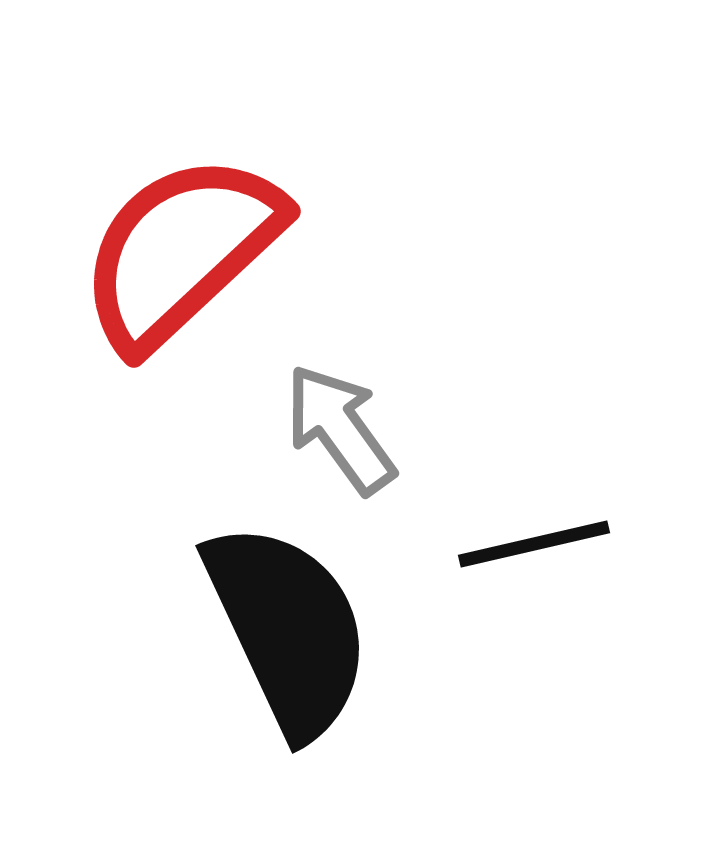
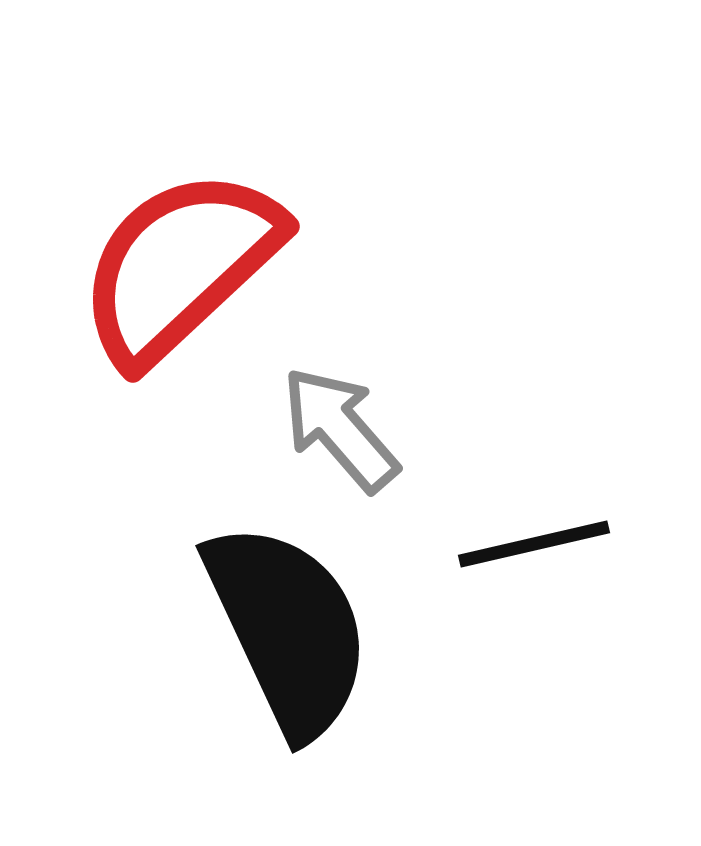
red semicircle: moved 1 px left, 15 px down
gray arrow: rotated 5 degrees counterclockwise
